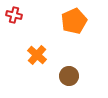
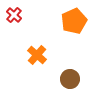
red cross: rotated 28 degrees clockwise
brown circle: moved 1 px right, 3 px down
